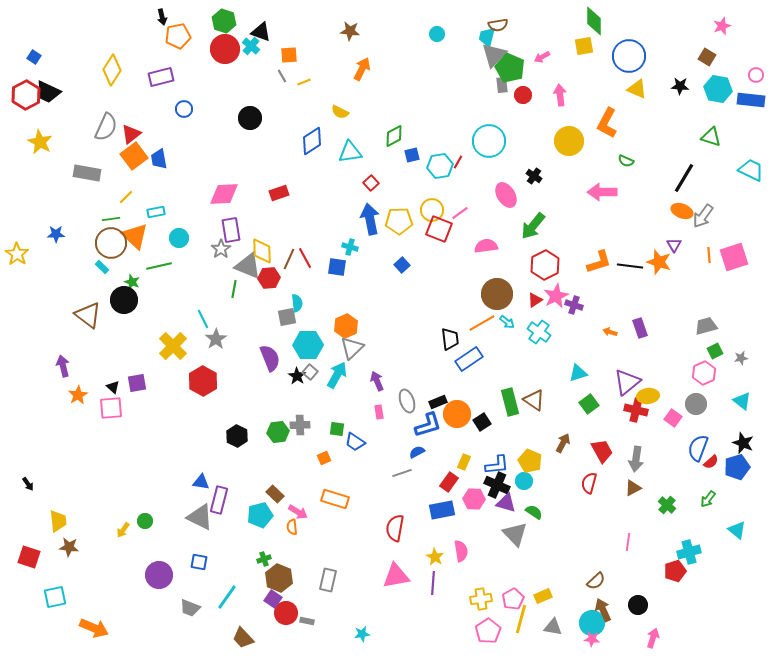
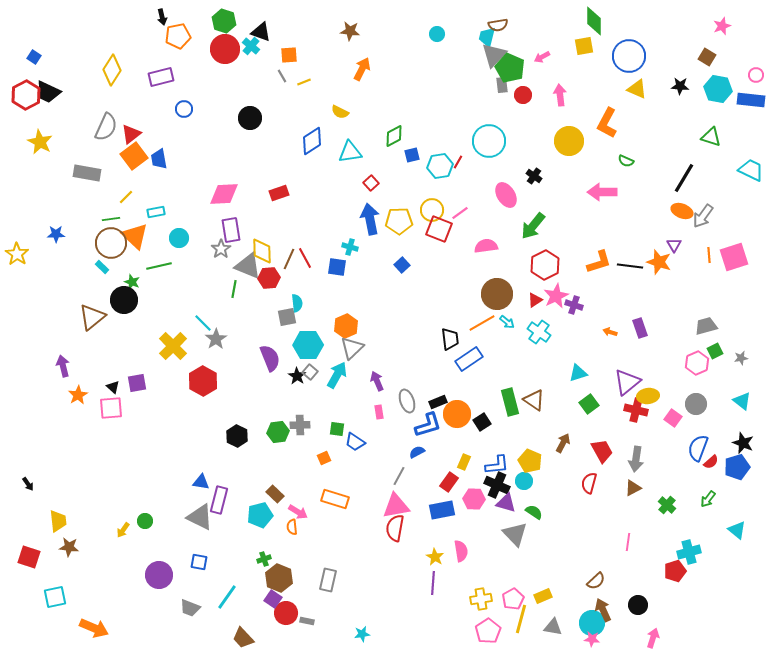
brown triangle at (88, 315): moved 4 px right, 2 px down; rotated 44 degrees clockwise
cyan line at (203, 319): moved 4 px down; rotated 18 degrees counterclockwise
pink hexagon at (704, 373): moved 7 px left, 10 px up
gray line at (402, 473): moved 3 px left, 3 px down; rotated 42 degrees counterclockwise
pink triangle at (396, 576): moved 70 px up
